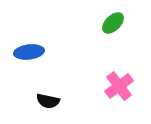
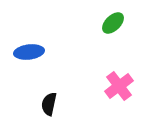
black semicircle: moved 1 px right, 3 px down; rotated 90 degrees clockwise
